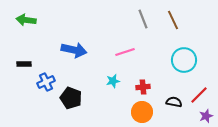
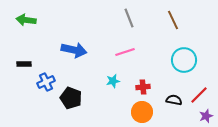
gray line: moved 14 px left, 1 px up
black semicircle: moved 2 px up
